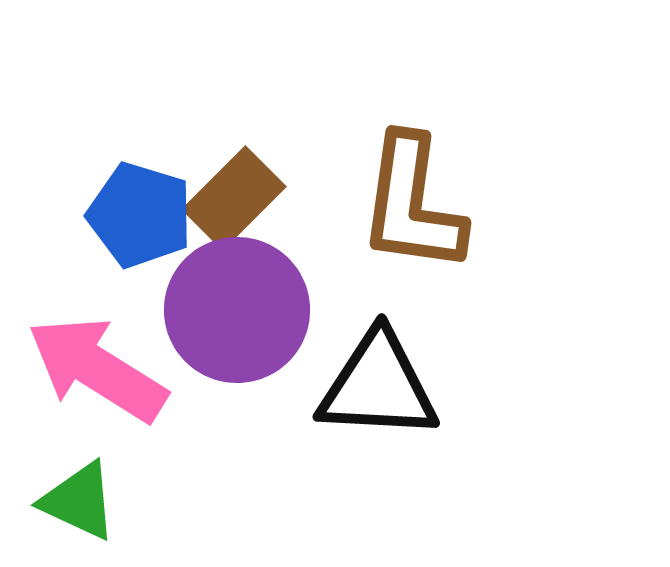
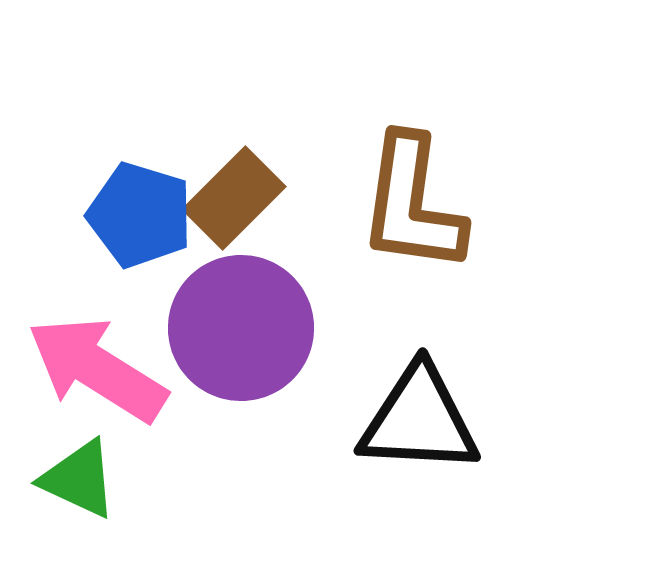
purple circle: moved 4 px right, 18 px down
black triangle: moved 41 px right, 34 px down
green triangle: moved 22 px up
